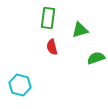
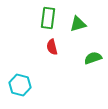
green triangle: moved 2 px left, 6 px up
green semicircle: moved 3 px left
